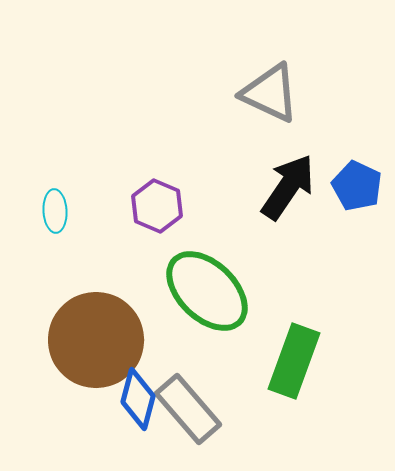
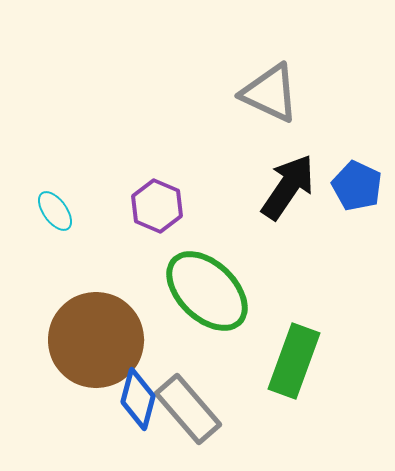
cyan ellipse: rotated 33 degrees counterclockwise
